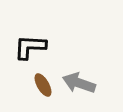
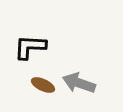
brown ellipse: rotated 35 degrees counterclockwise
